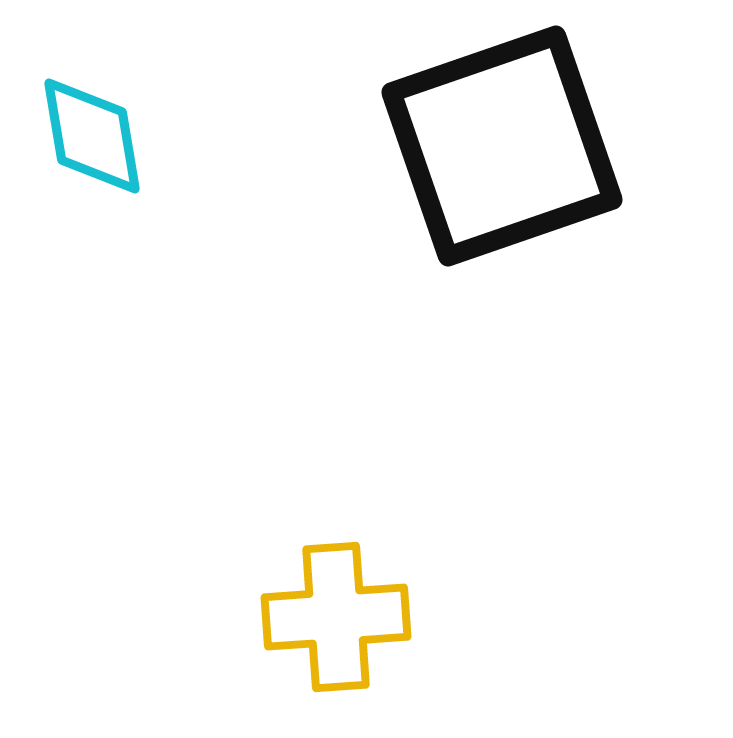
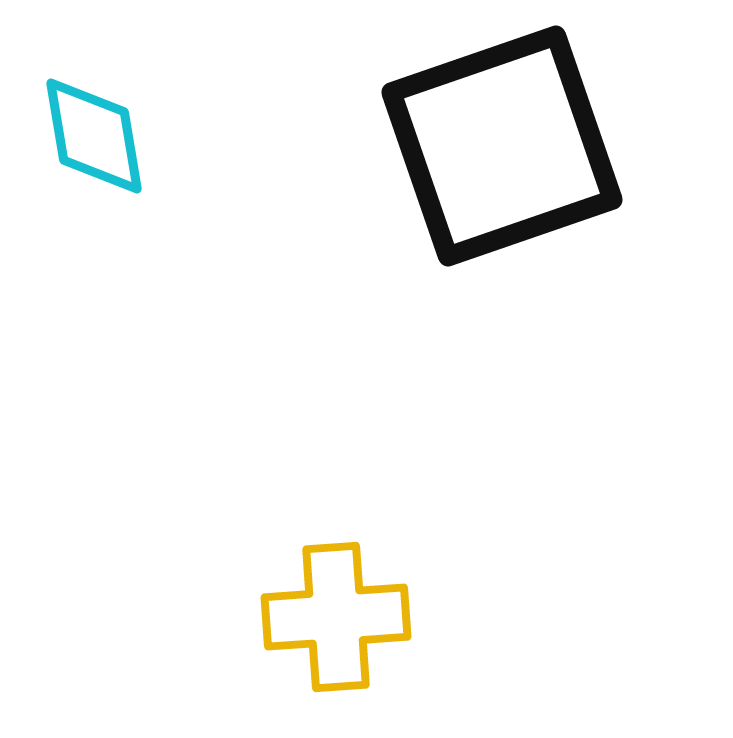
cyan diamond: moved 2 px right
